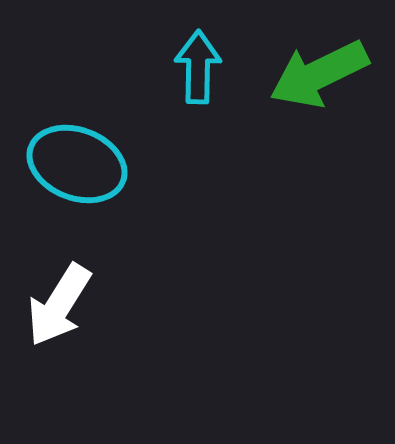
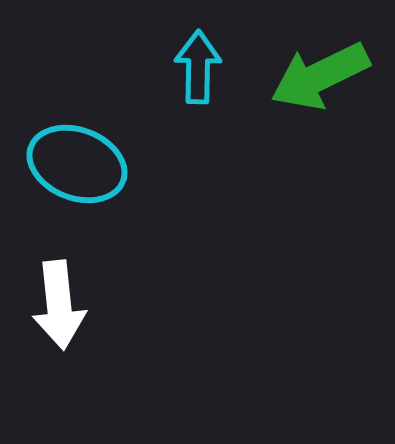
green arrow: moved 1 px right, 2 px down
white arrow: rotated 38 degrees counterclockwise
